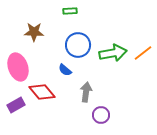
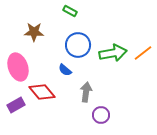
green rectangle: rotated 32 degrees clockwise
